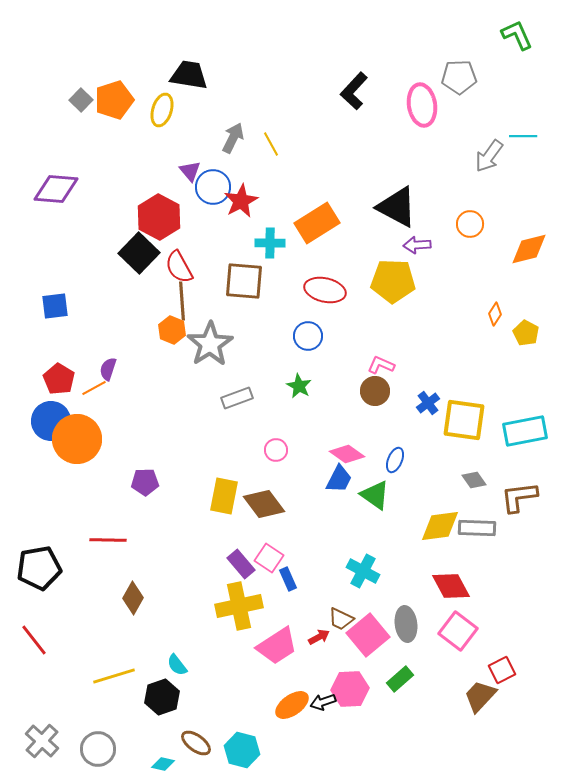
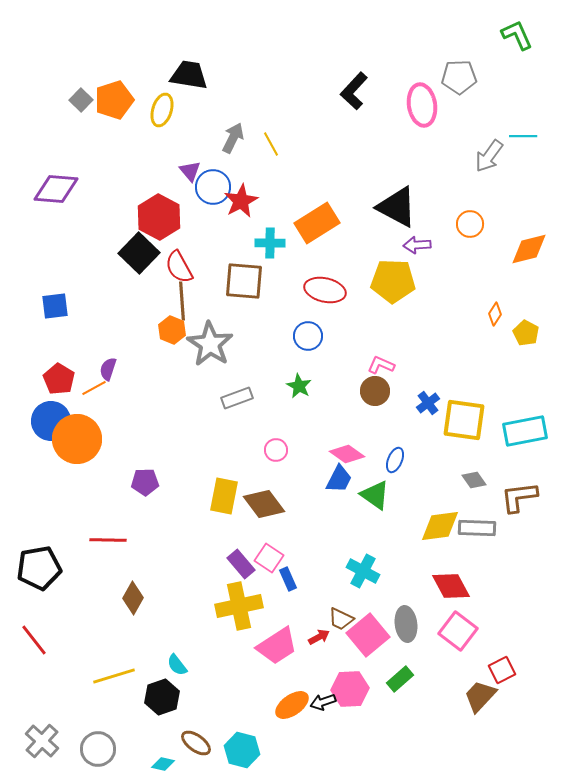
gray star at (210, 344): rotated 6 degrees counterclockwise
